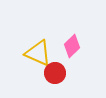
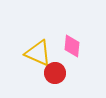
pink diamond: rotated 40 degrees counterclockwise
